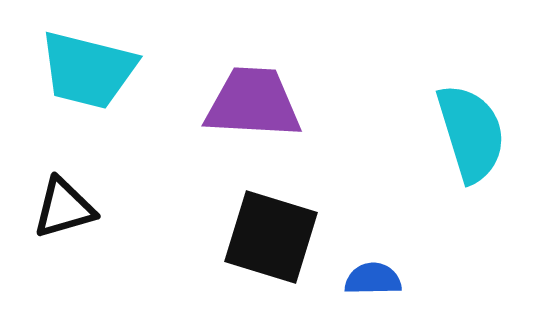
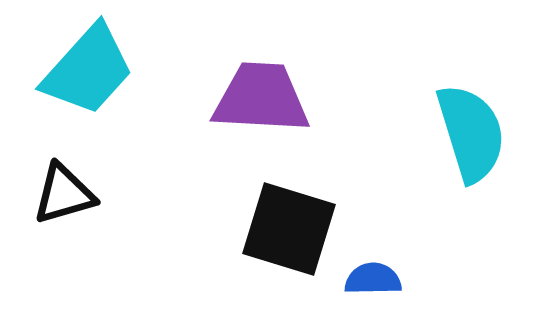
cyan trapezoid: rotated 62 degrees counterclockwise
purple trapezoid: moved 8 px right, 5 px up
black triangle: moved 14 px up
black square: moved 18 px right, 8 px up
